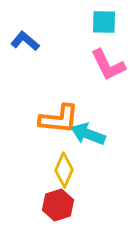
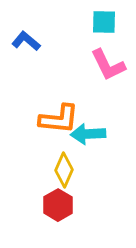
blue L-shape: moved 1 px right
cyan arrow: rotated 24 degrees counterclockwise
red hexagon: rotated 12 degrees counterclockwise
